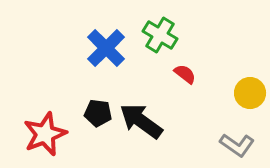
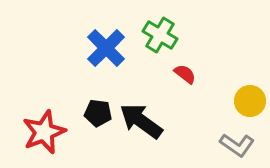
yellow circle: moved 8 px down
red star: moved 1 px left, 2 px up
